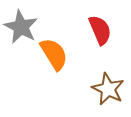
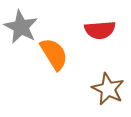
red semicircle: rotated 108 degrees clockwise
